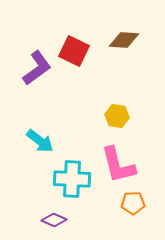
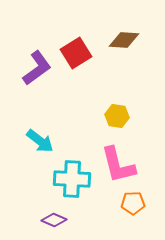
red square: moved 2 px right, 2 px down; rotated 32 degrees clockwise
